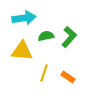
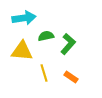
green L-shape: moved 1 px left, 7 px down
yellow line: rotated 36 degrees counterclockwise
orange rectangle: moved 3 px right
